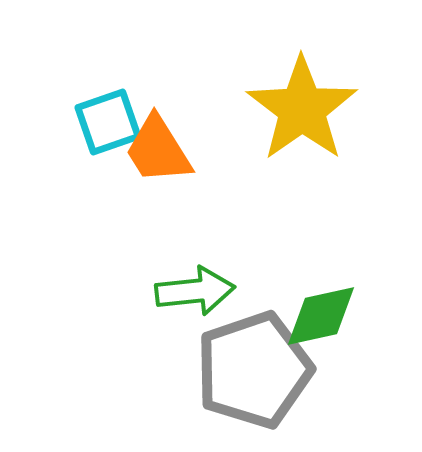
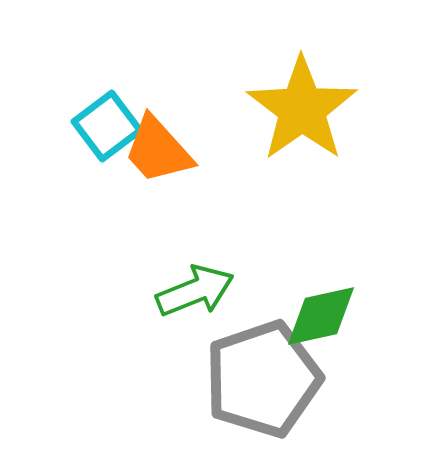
cyan square: moved 1 px left, 4 px down; rotated 18 degrees counterclockwise
orange trapezoid: rotated 10 degrees counterclockwise
green arrow: rotated 16 degrees counterclockwise
gray pentagon: moved 9 px right, 9 px down
